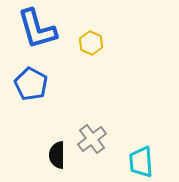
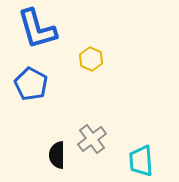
yellow hexagon: moved 16 px down
cyan trapezoid: moved 1 px up
